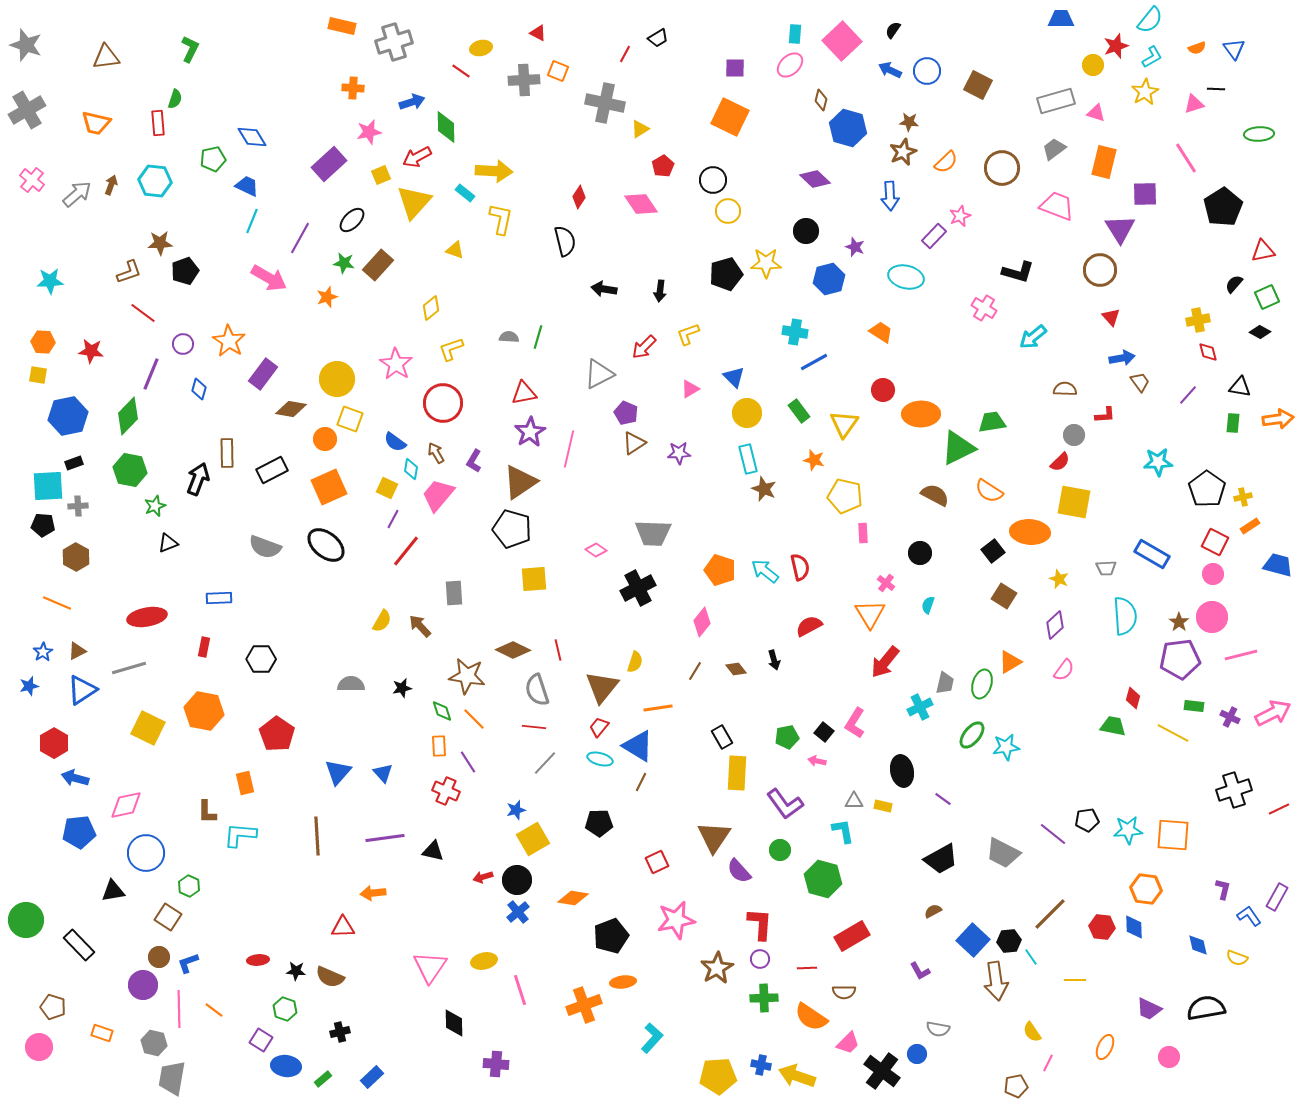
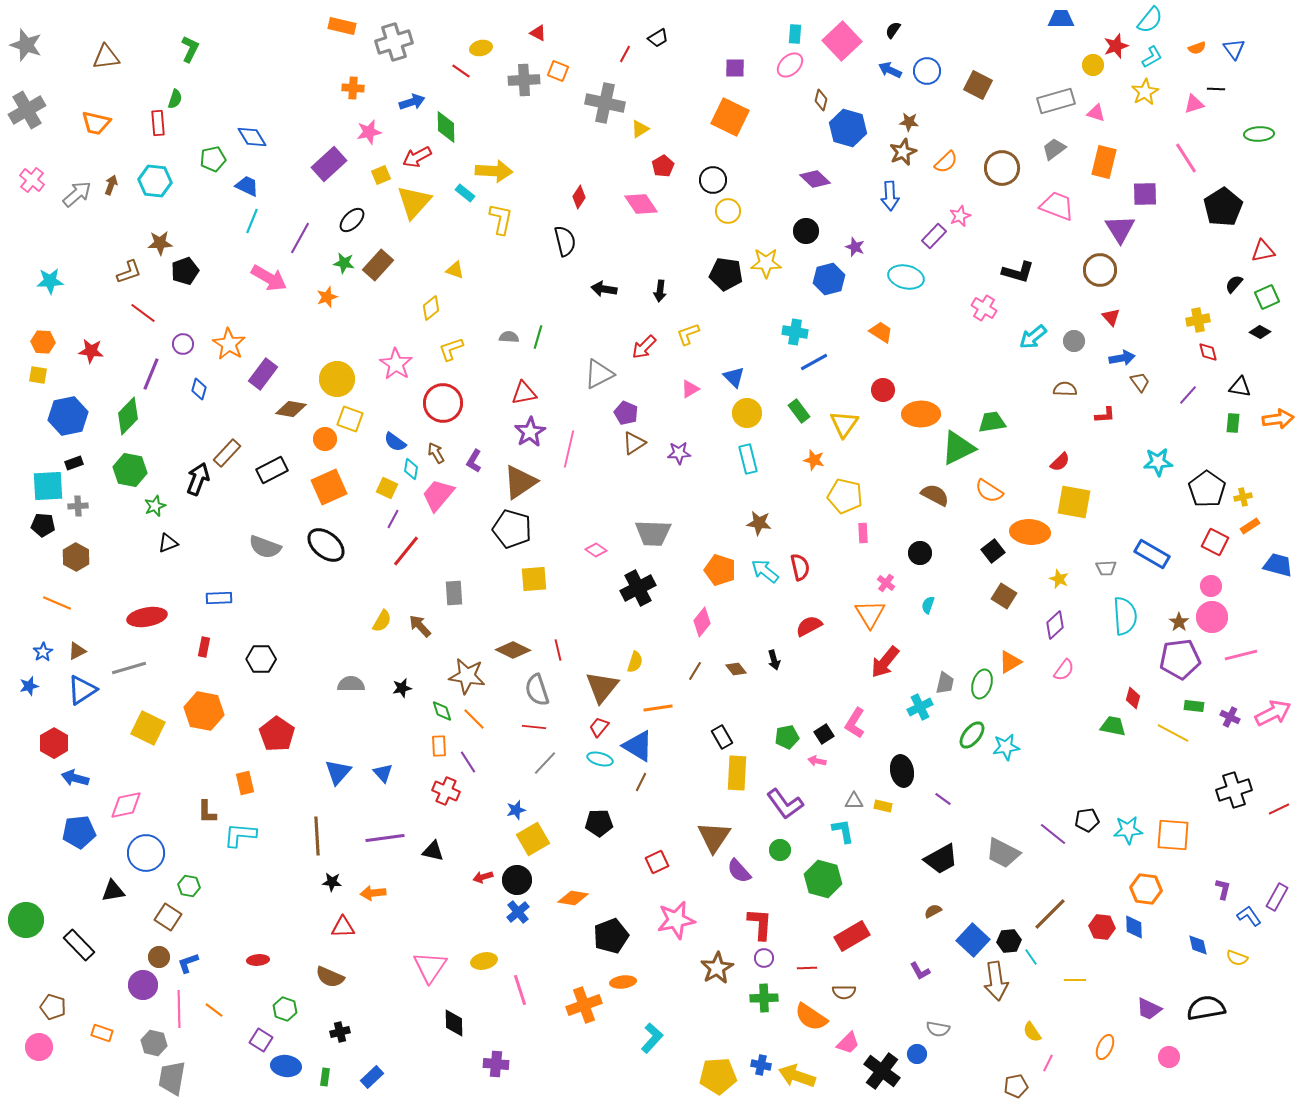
yellow triangle at (455, 250): moved 20 px down
black pentagon at (726, 274): rotated 24 degrees clockwise
orange star at (229, 341): moved 3 px down
gray circle at (1074, 435): moved 94 px up
brown rectangle at (227, 453): rotated 44 degrees clockwise
brown star at (764, 489): moved 5 px left, 34 px down; rotated 15 degrees counterclockwise
pink circle at (1213, 574): moved 2 px left, 12 px down
black square at (824, 732): moved 2 px down; rotated 18 degrees clockwise
green hexagon at (189, 886): rotated 15 degrees counterclockwise
purple circle at (760, 959): moved 4 px right, 1 px up
black star at (296, 971): moved 36 px right, 89 px up
green rectangle at (323, 1079): moved 2 px right, 2 px up; rotated 42 degrees counterclockwise
